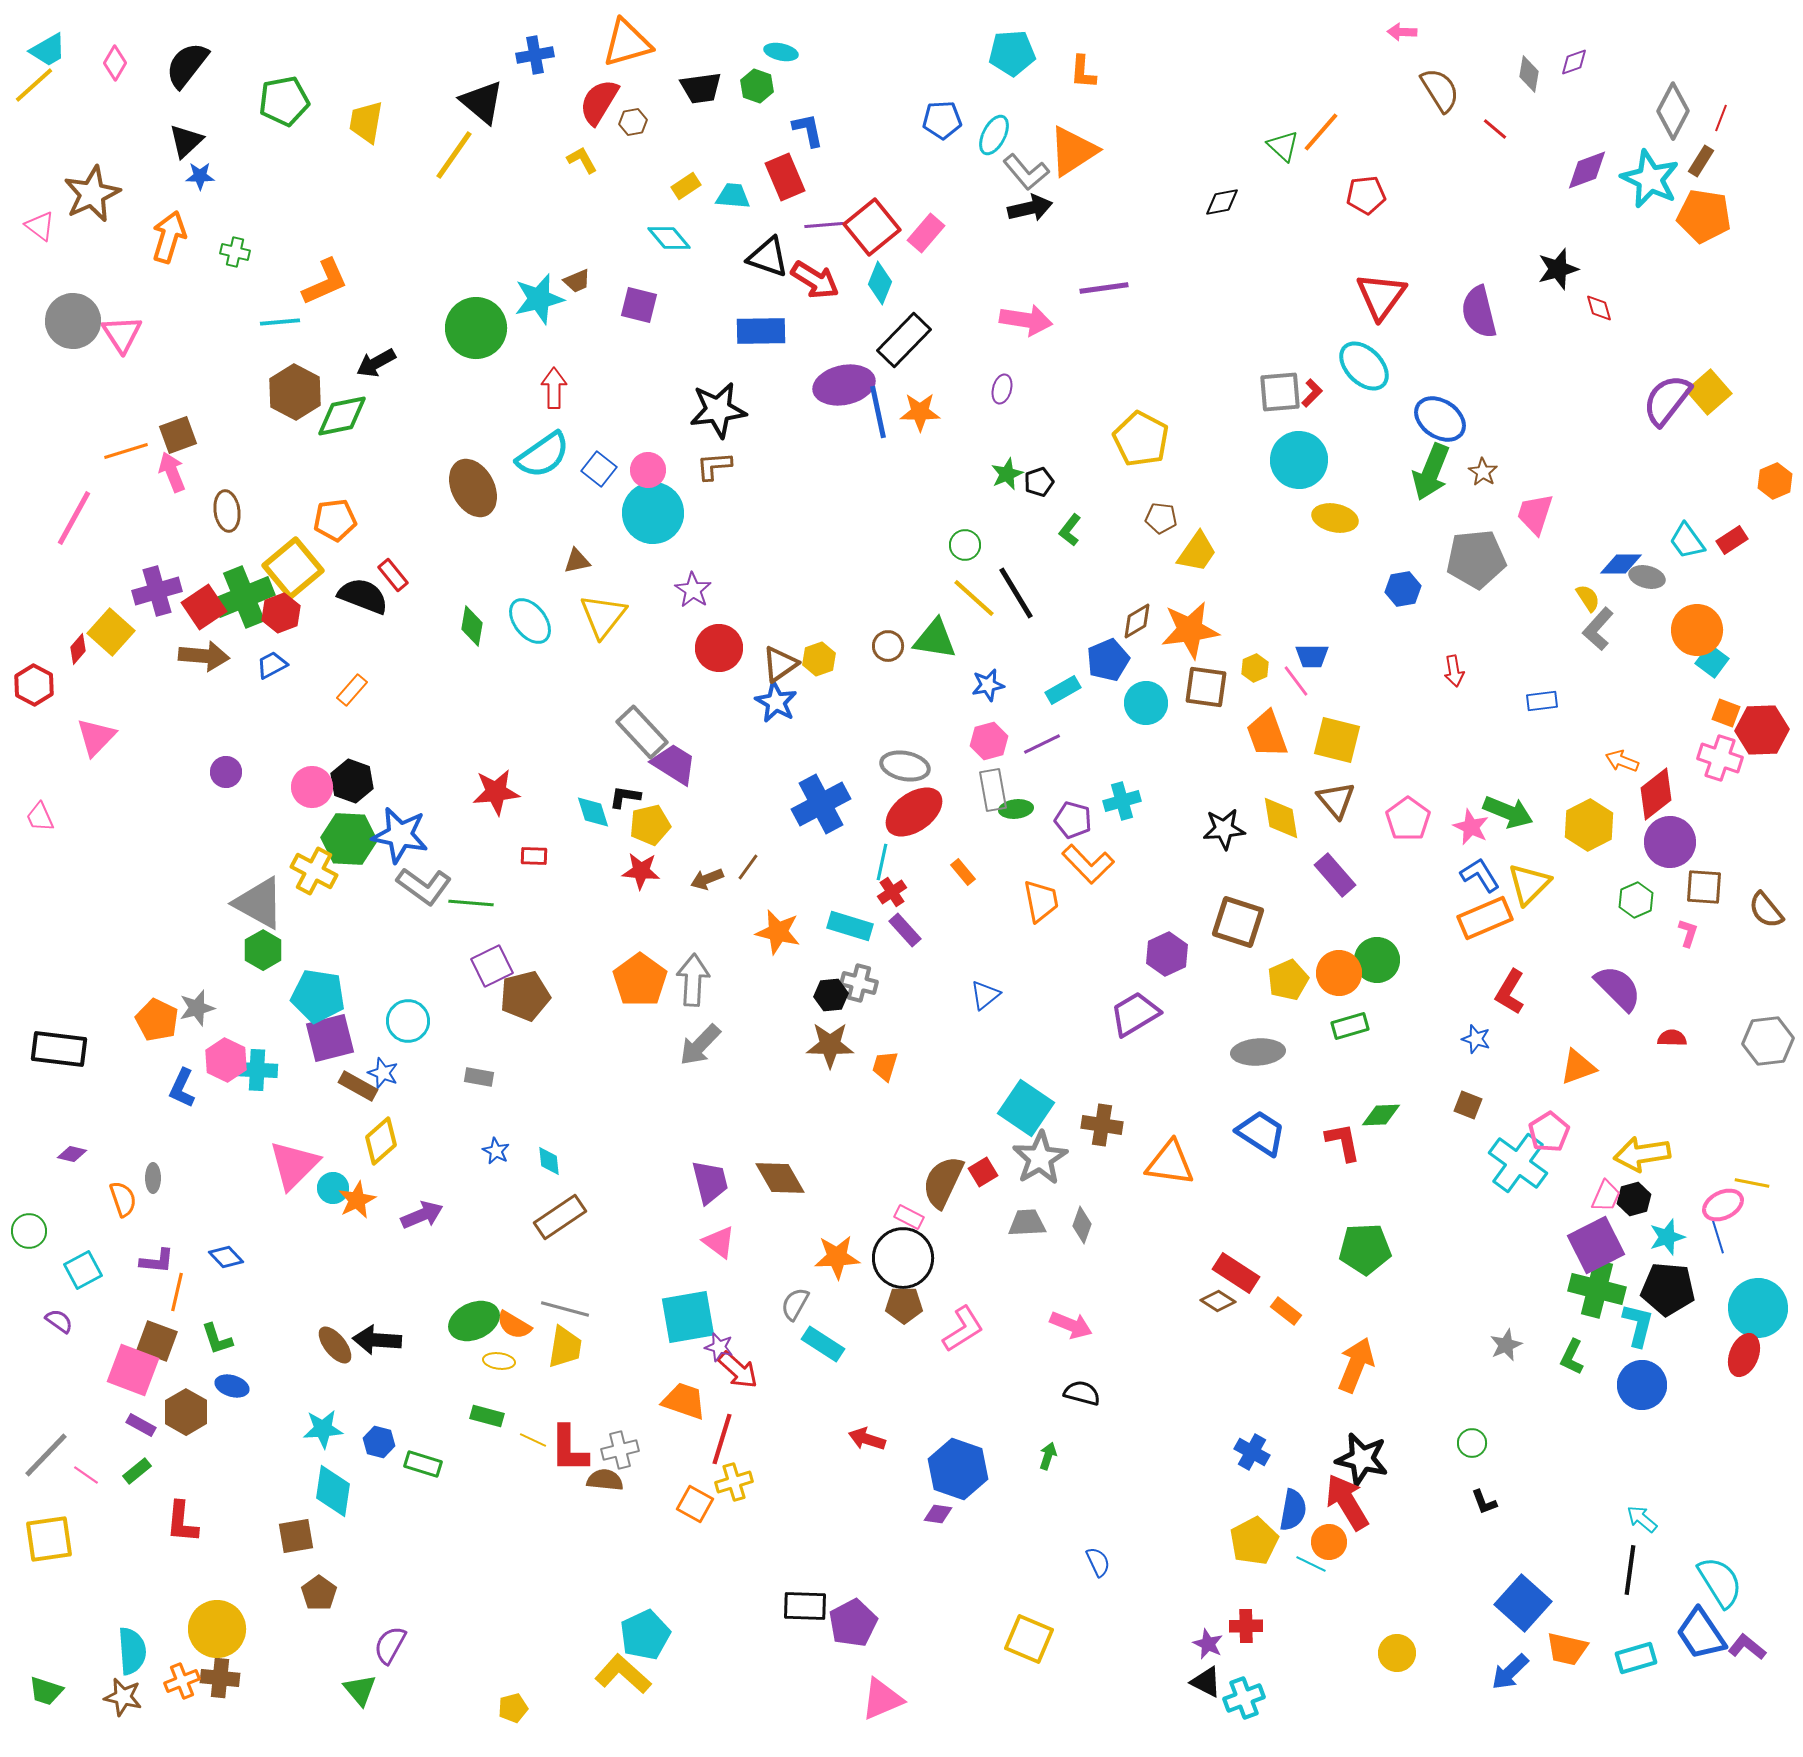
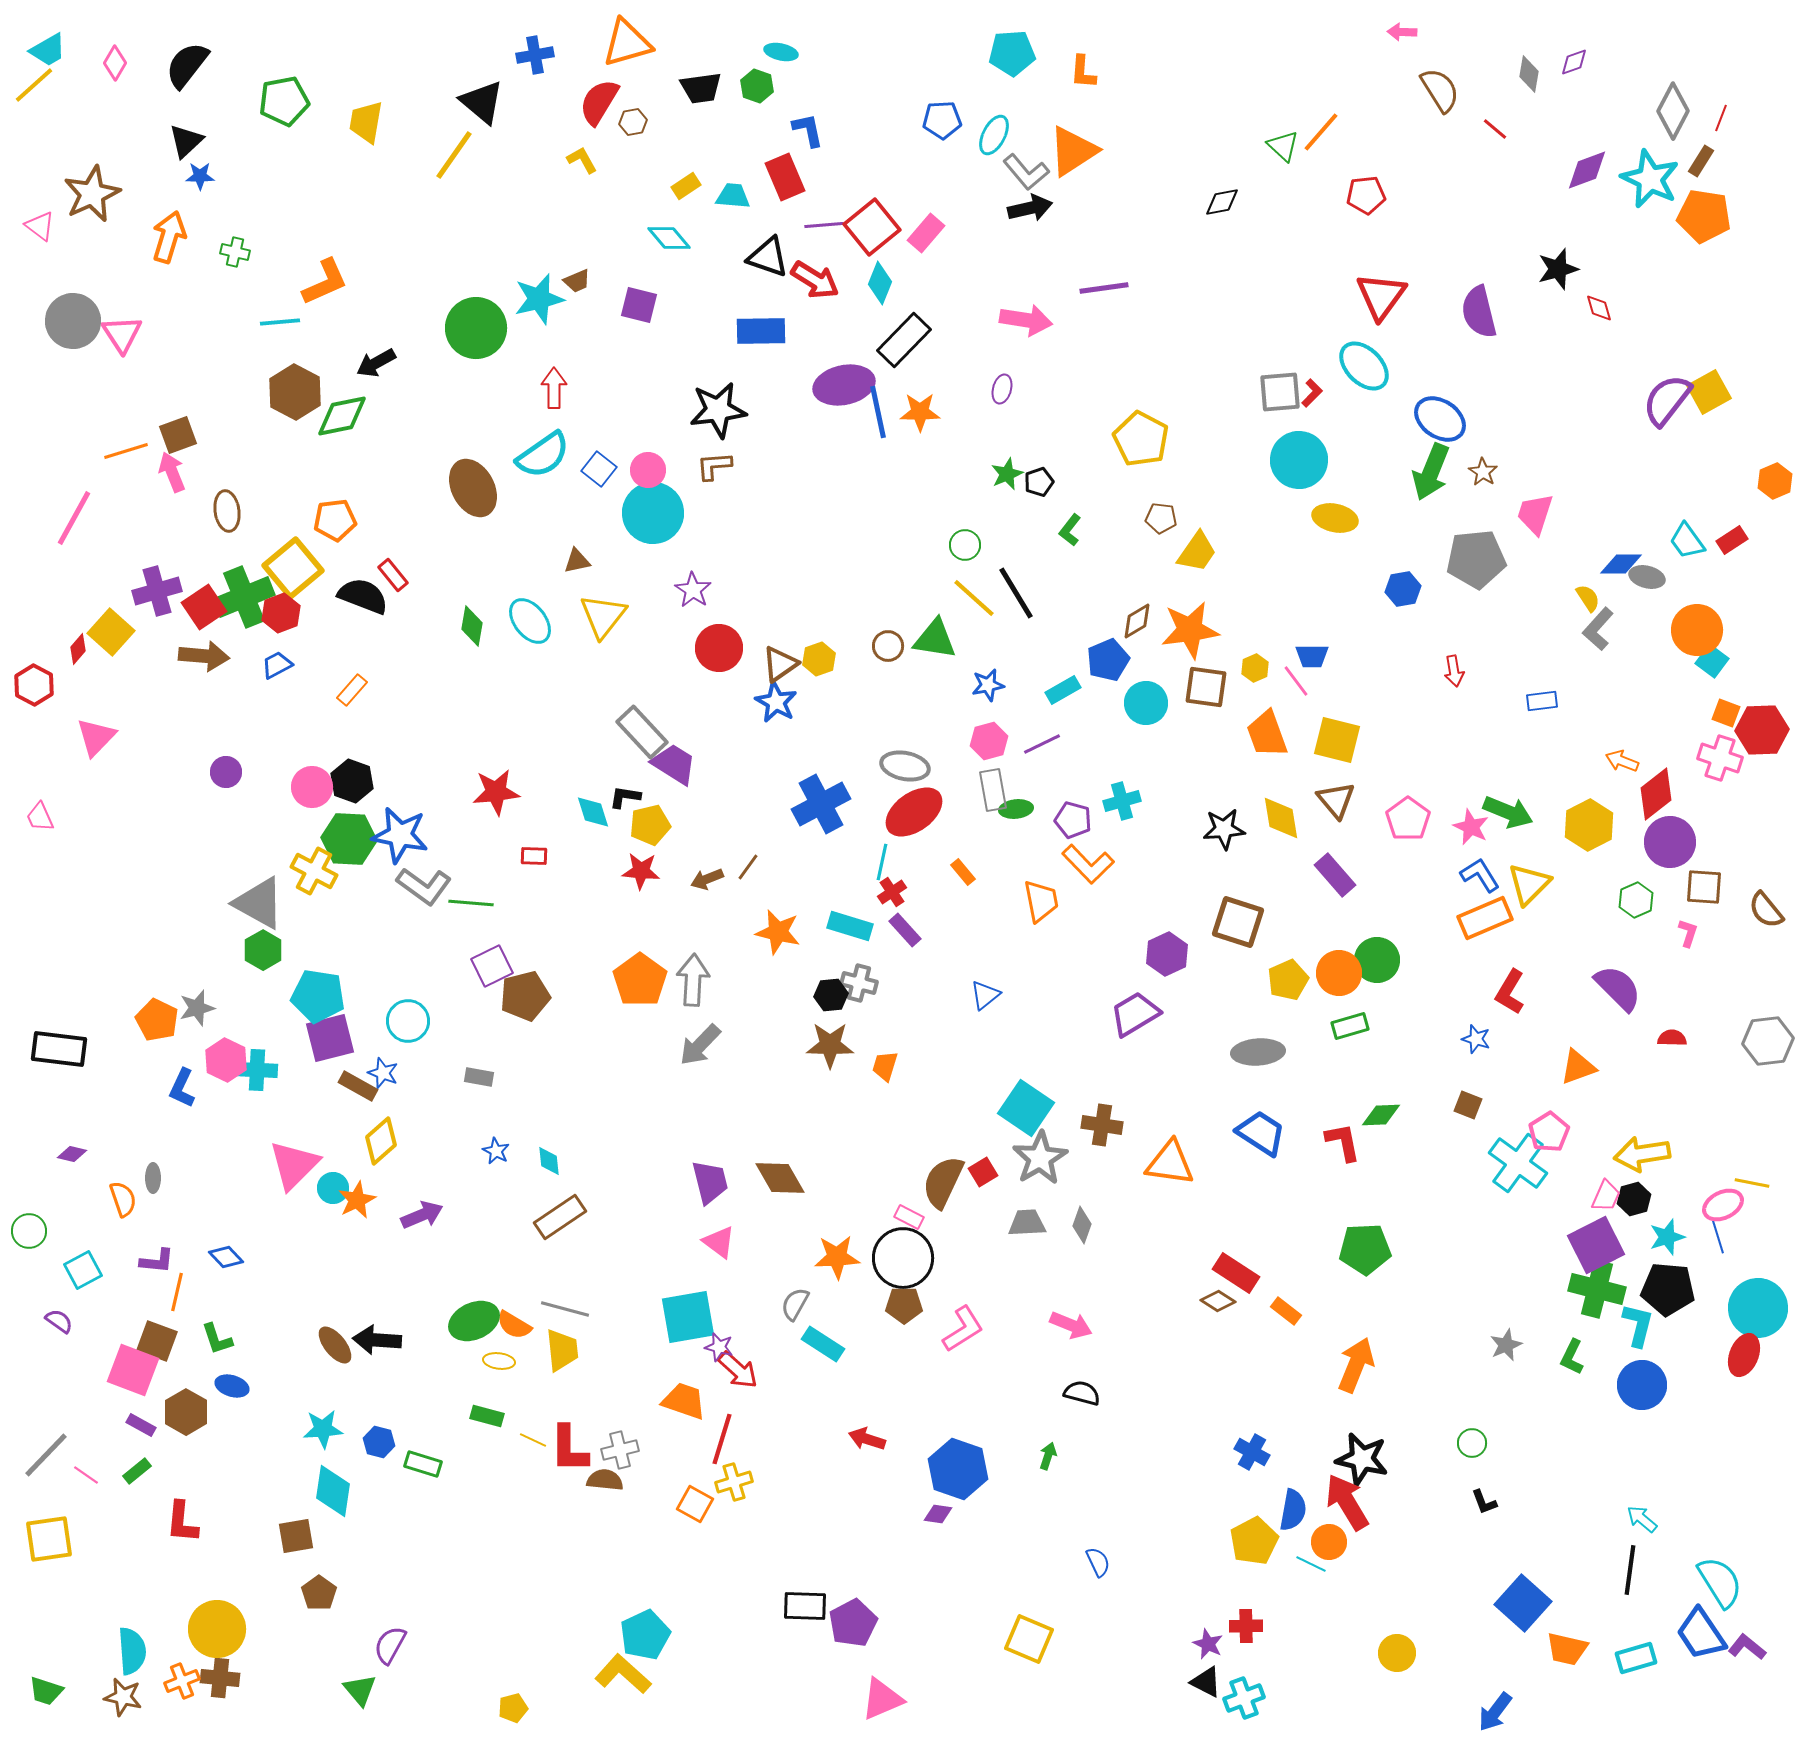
yellow square at (1709, 392): rotated 12 degrees clockwise
blue trapezoid at (272, 665): moved 5 px right
yellow trapezoid at (565, 1347): moved 3 px left, 3 px down; rotated 15 degrees counterclockwise
blue arrow at (1510, 1672): moved 15 px left, 40 px down; rotated 9 degrees counterclockwise
